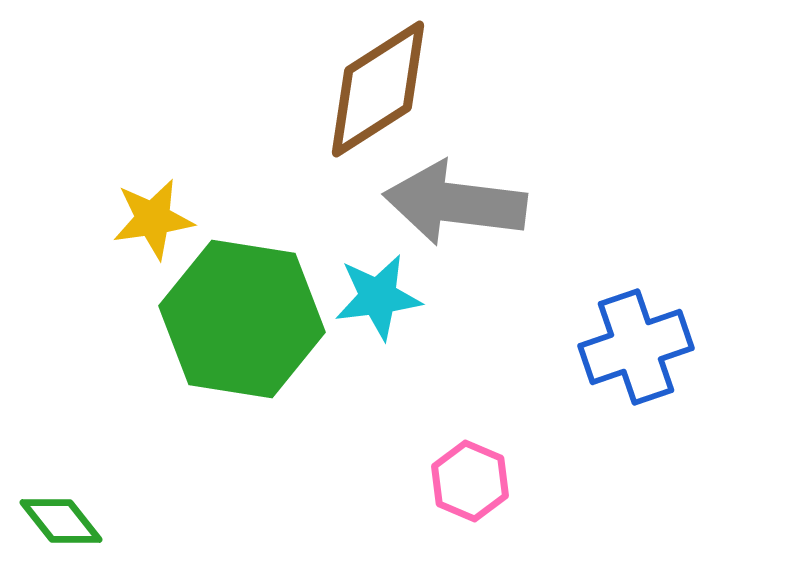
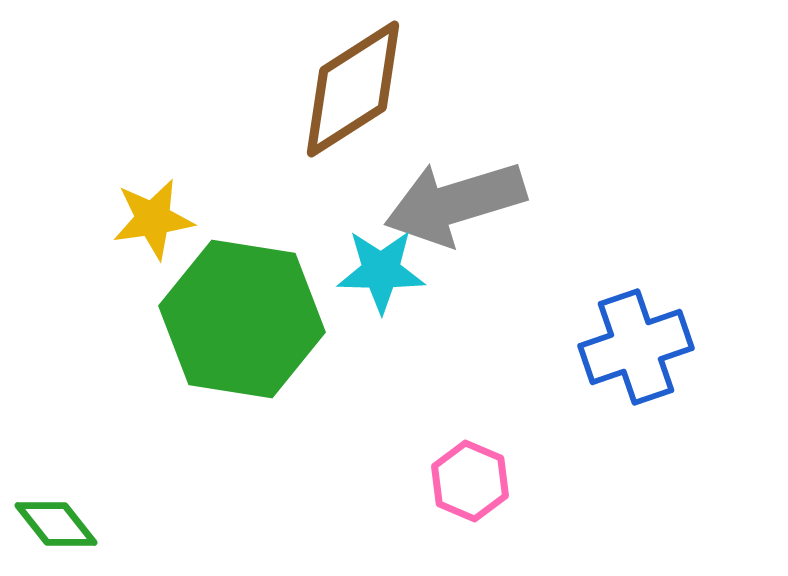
brown diamond: moved 25 px left
gray arrow: rotated 24 degrees counterclockwise
cyan star: moved 3 px right, 26 px up; rotated 8 degrees clockwise
green diamond: moved 5 px left, 3 px down
